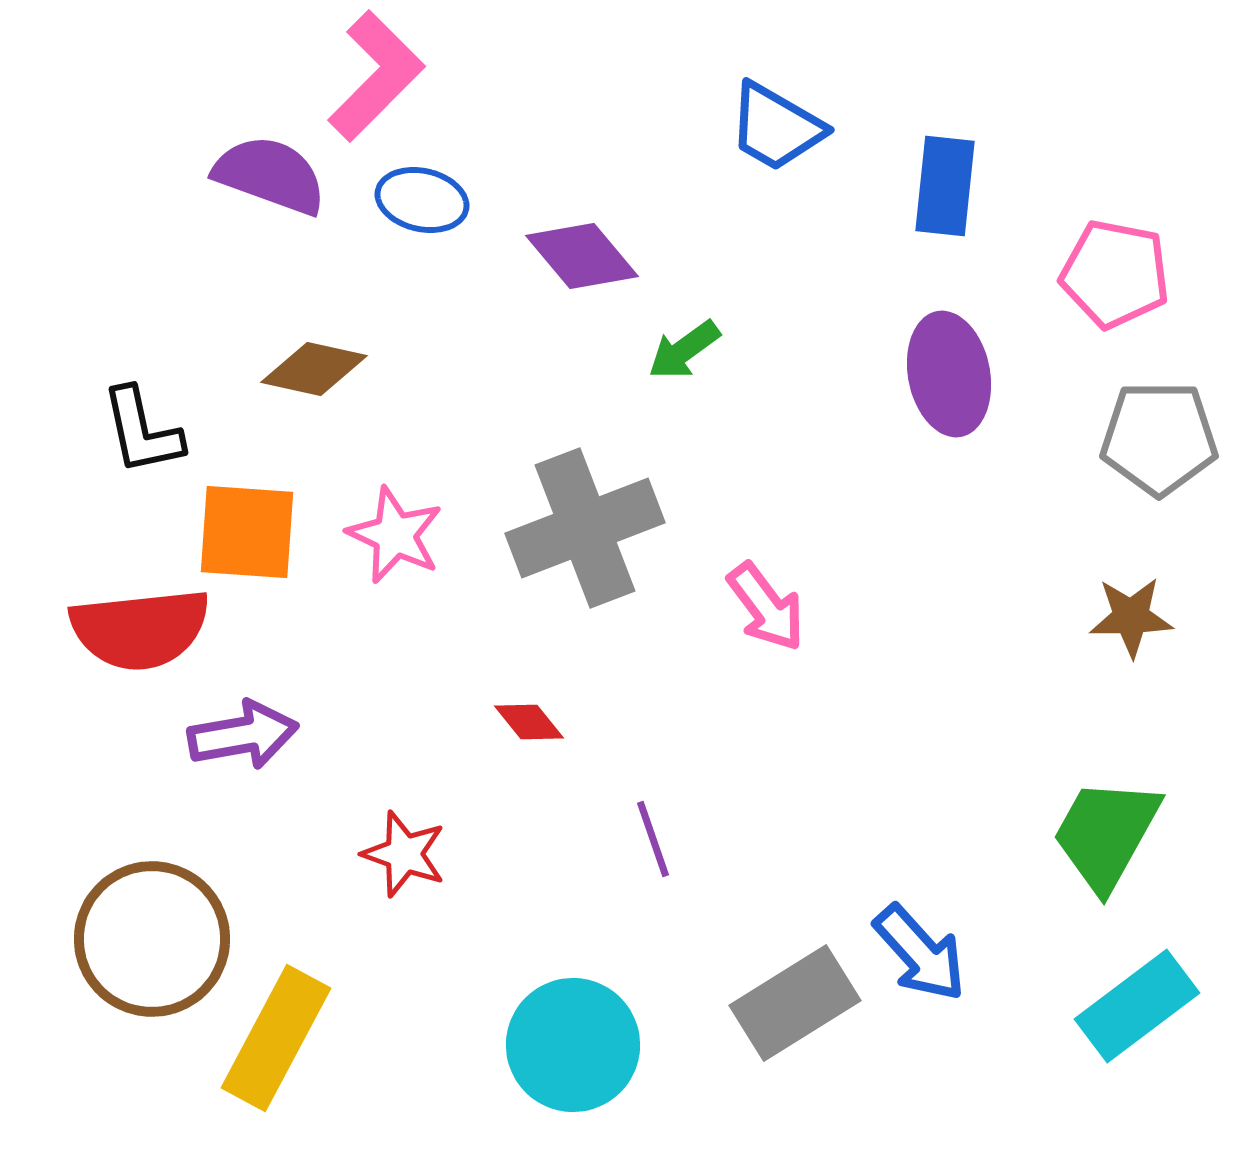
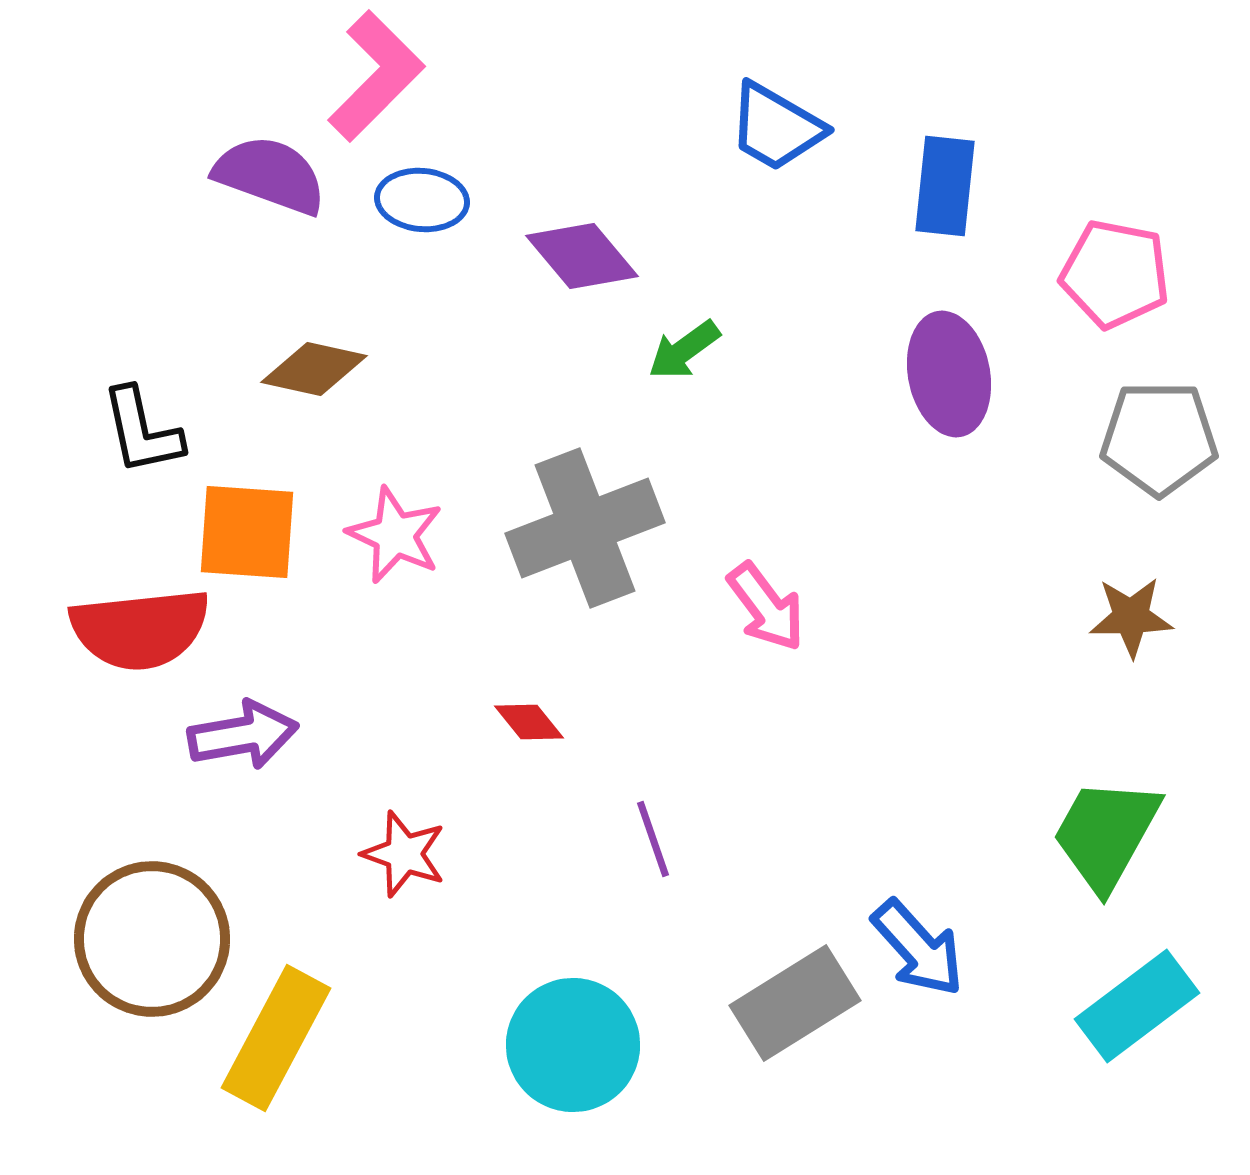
blue ellipse: rotated 8 degrees counterclockwise
blue arrow: moved 2 px left, 5 px up
